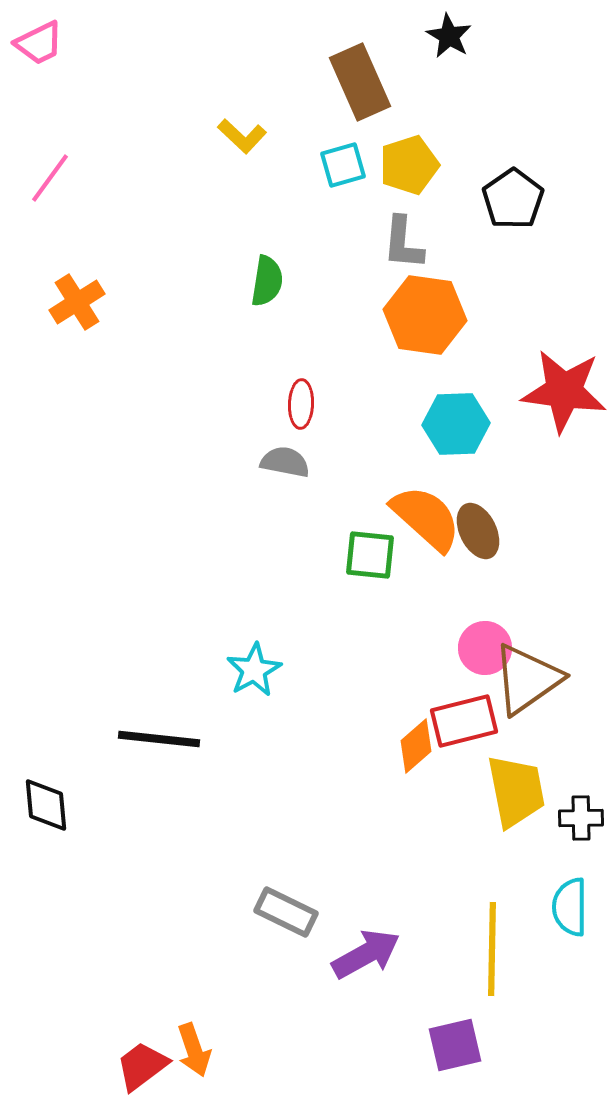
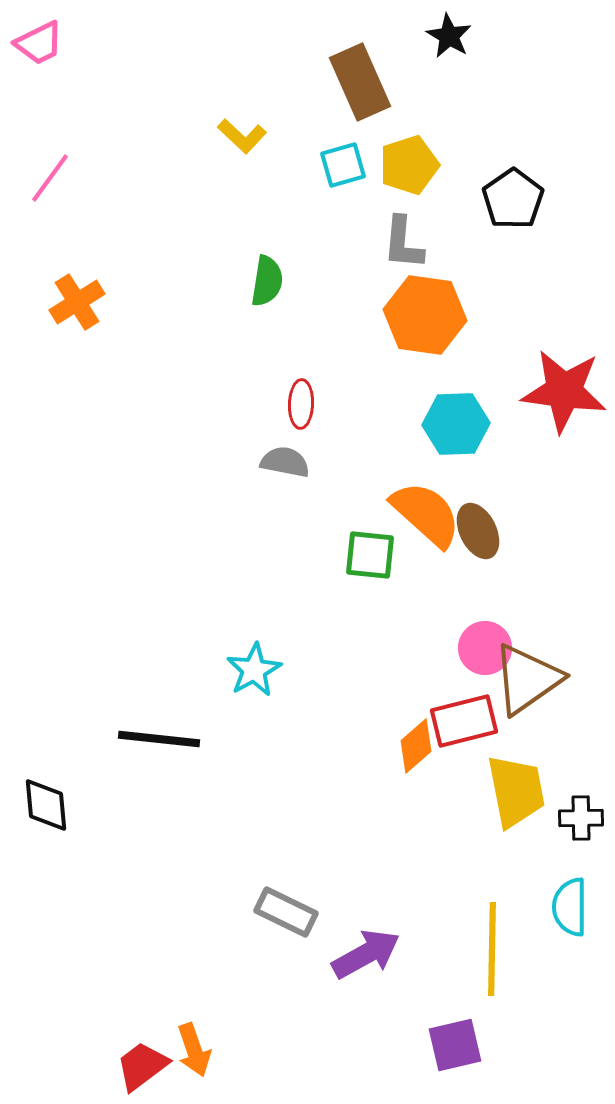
orange semicircle: moved 4 px up
